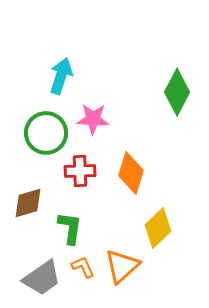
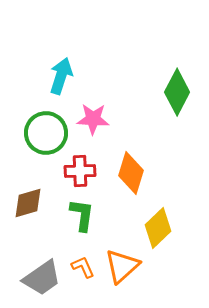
green L-shape: moved 12 px right, 13 px up
